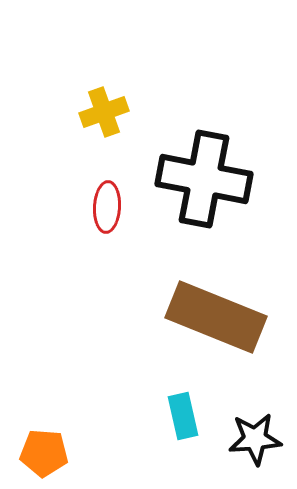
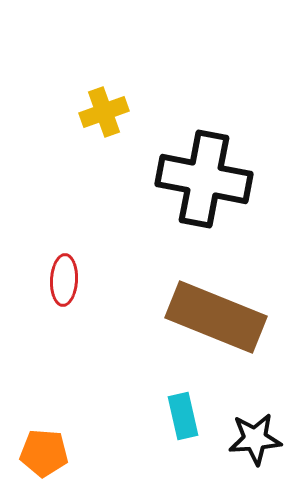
red ellipse: moved 43 px left, 73 px down
